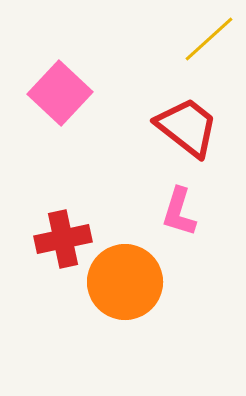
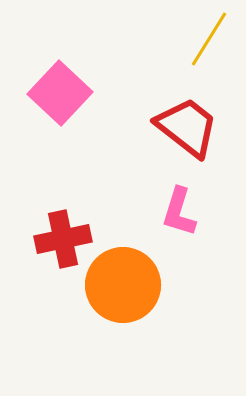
yellow line: rotated 16 degrees counterclockwise
orange circle: moved 2 px left, 3 px down
